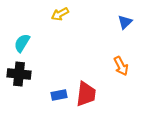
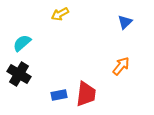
cyan semicircle: rotated 18 degrees clockwise
orange arrow: rotated 114 degrees counterclockwise
black cross: rotated 25 degrees clockwise
